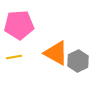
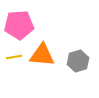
orange triangle: moved 14 px left, 2 px down; rotated 24 degrees counterclockwise
gray hexagon: rotated 10 degrees clockwise
